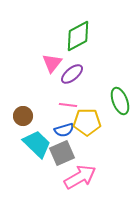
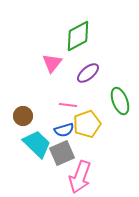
purple ellipse: moved 16 px right, 1 px up
yellow pentagon: moved 2 px down; rotated 20 degrees counterclockwise
pink arrow: rotated 140 degrees clockwise
